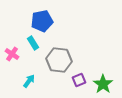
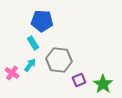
blue pentagon: rotated 15 degrees clockwise
pink cross: moved 19 px down
cyan arrow: moved 1 px right, 16 px up
